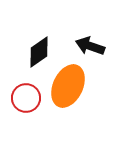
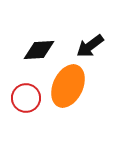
black arrow: rotated 56 degrees counterclockwise
black diamond: moved 2 px up; rotated 32 degrees clockwise
